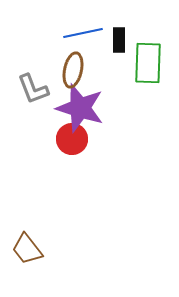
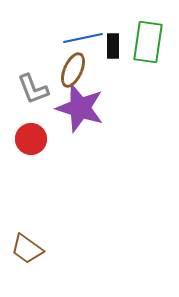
blue line: moved 5 px down
black rectangle: moved 6 px left, 6 px down
green rectangle: moved 21 px up; rotated 6 degrees clockwise
brown ellipse: rotated 12 degrees clockwise
red circle: moved 41 px left
brown trapezoid: rotated 16 degrees counterclockwise
